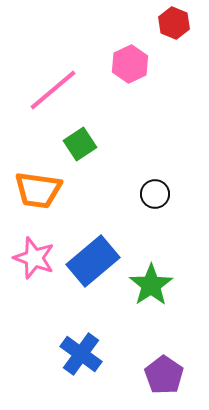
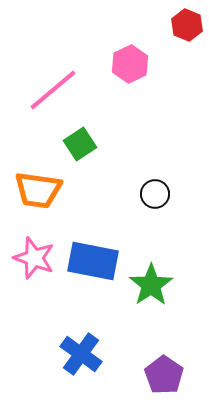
red hexagon: moved 13 px right, 2 px down
blue rectangle: rotated 51 degrees clockwise
